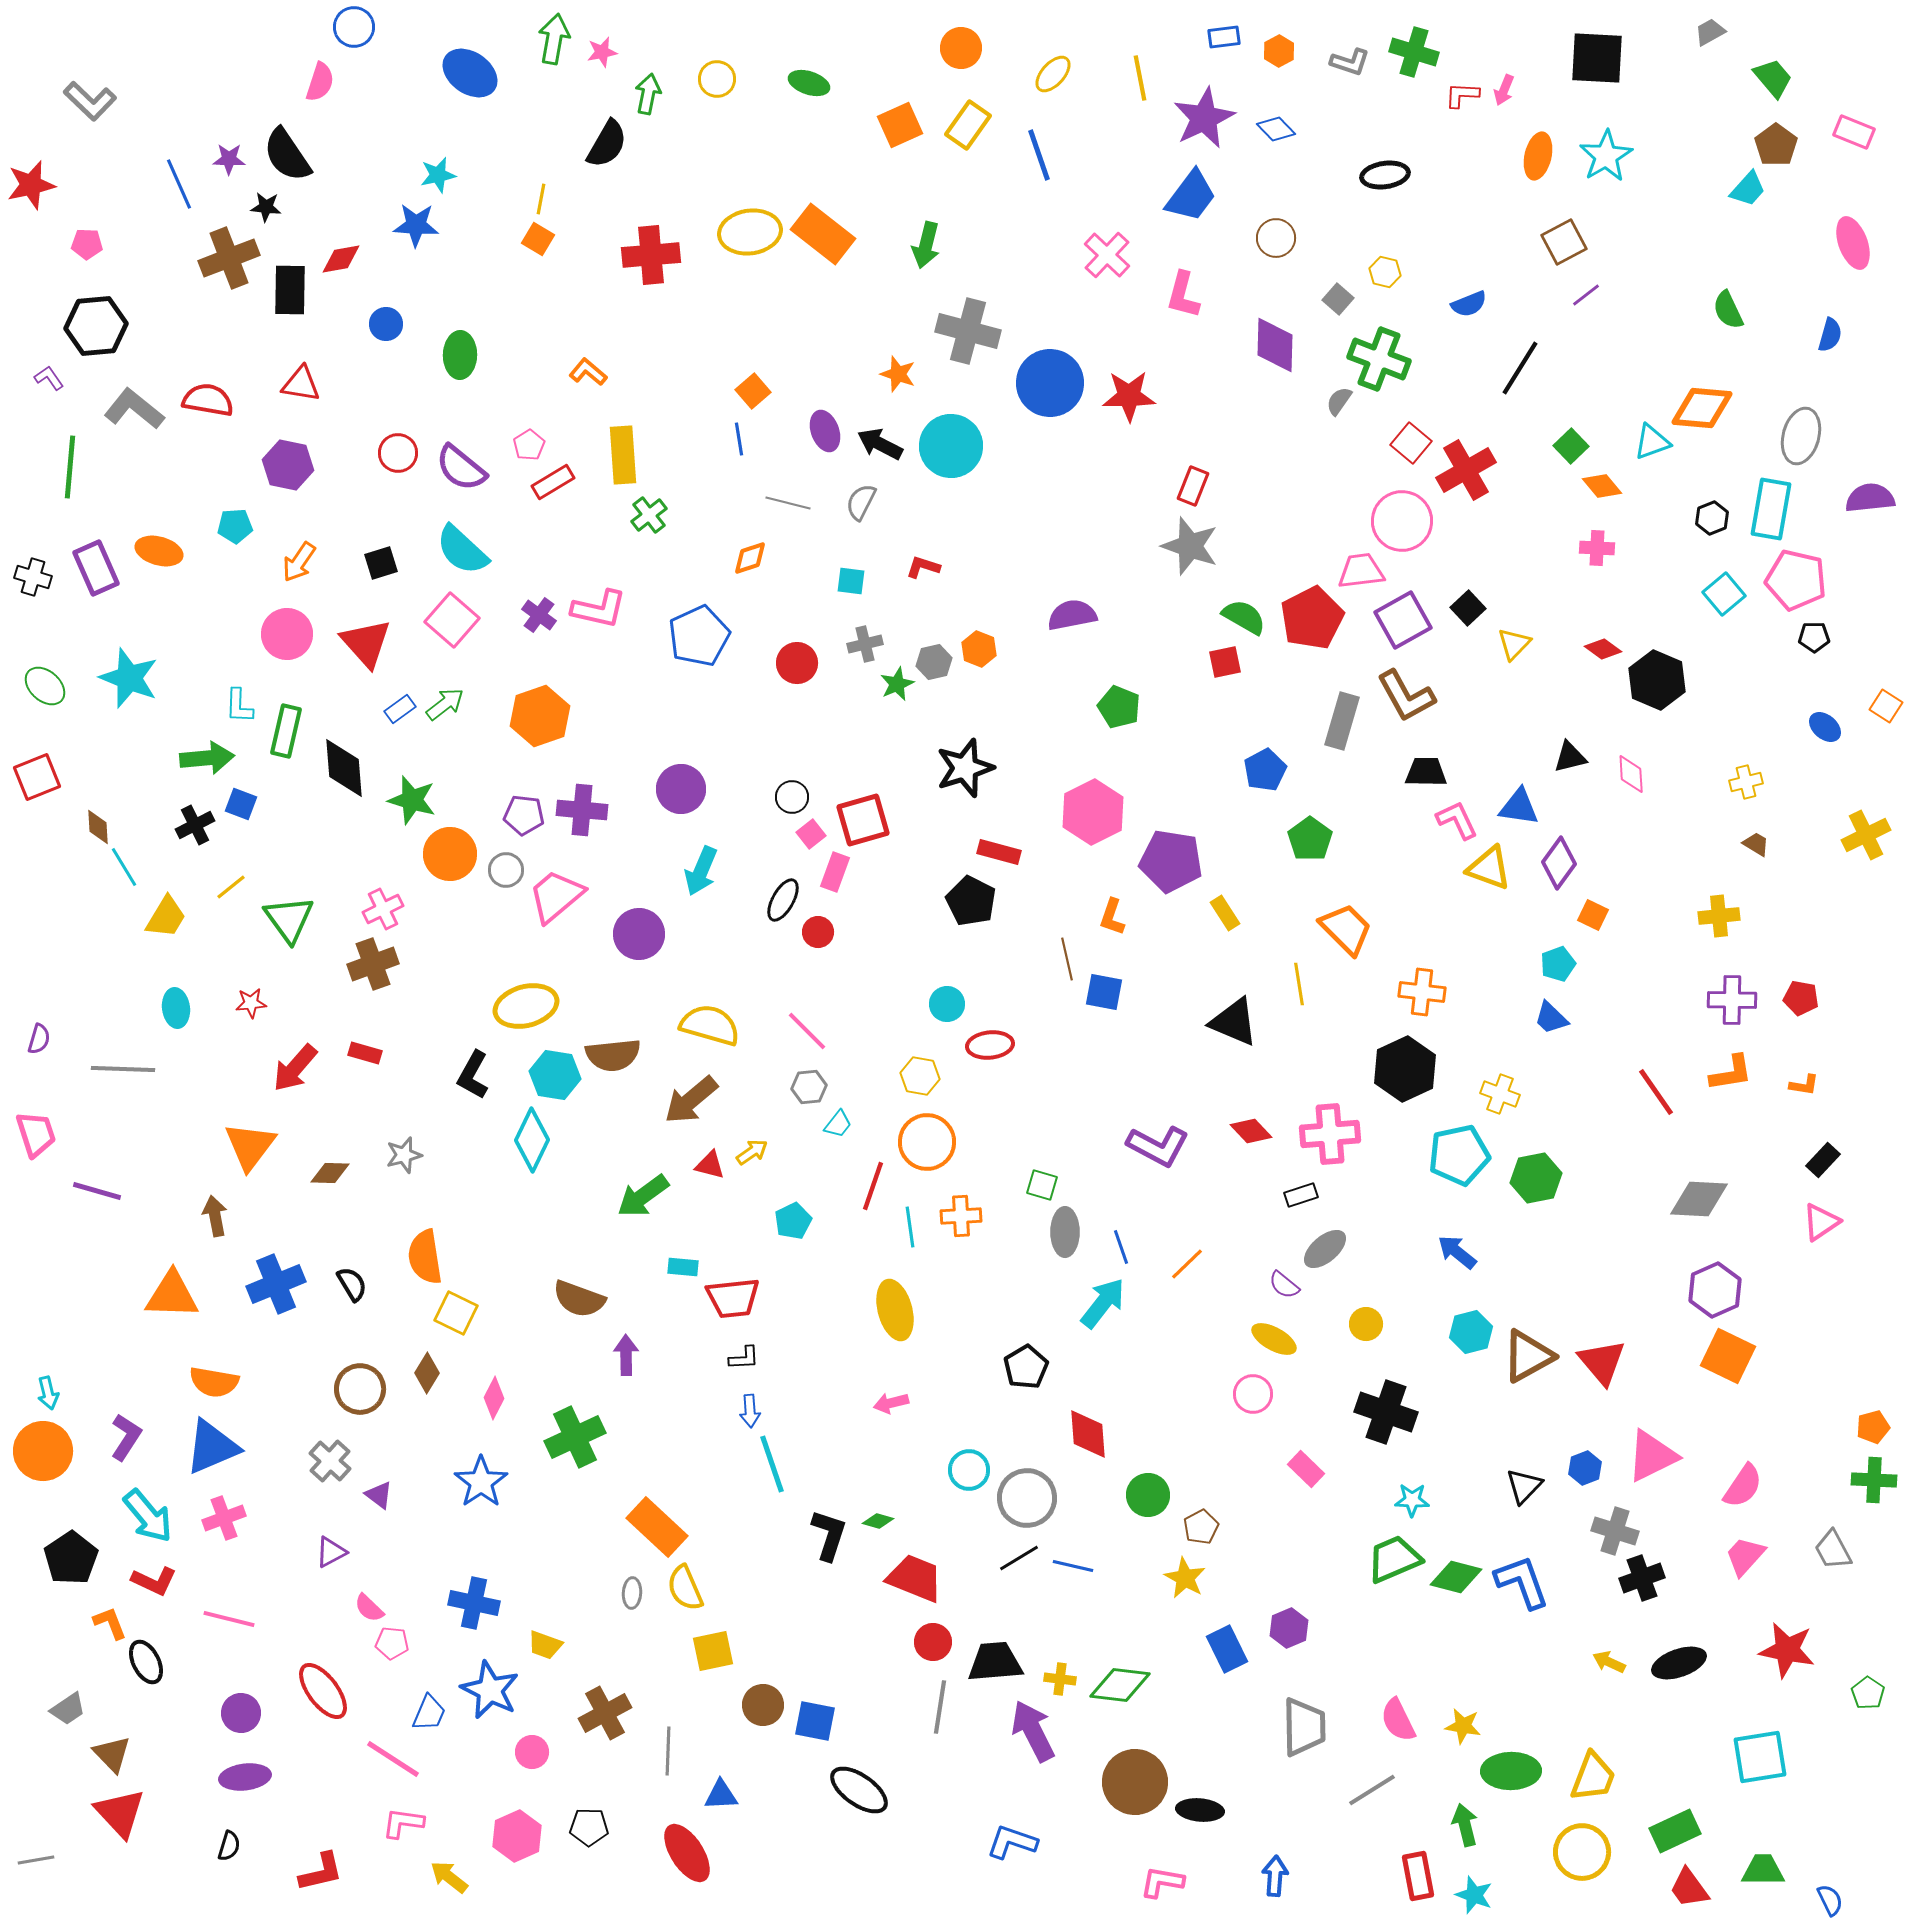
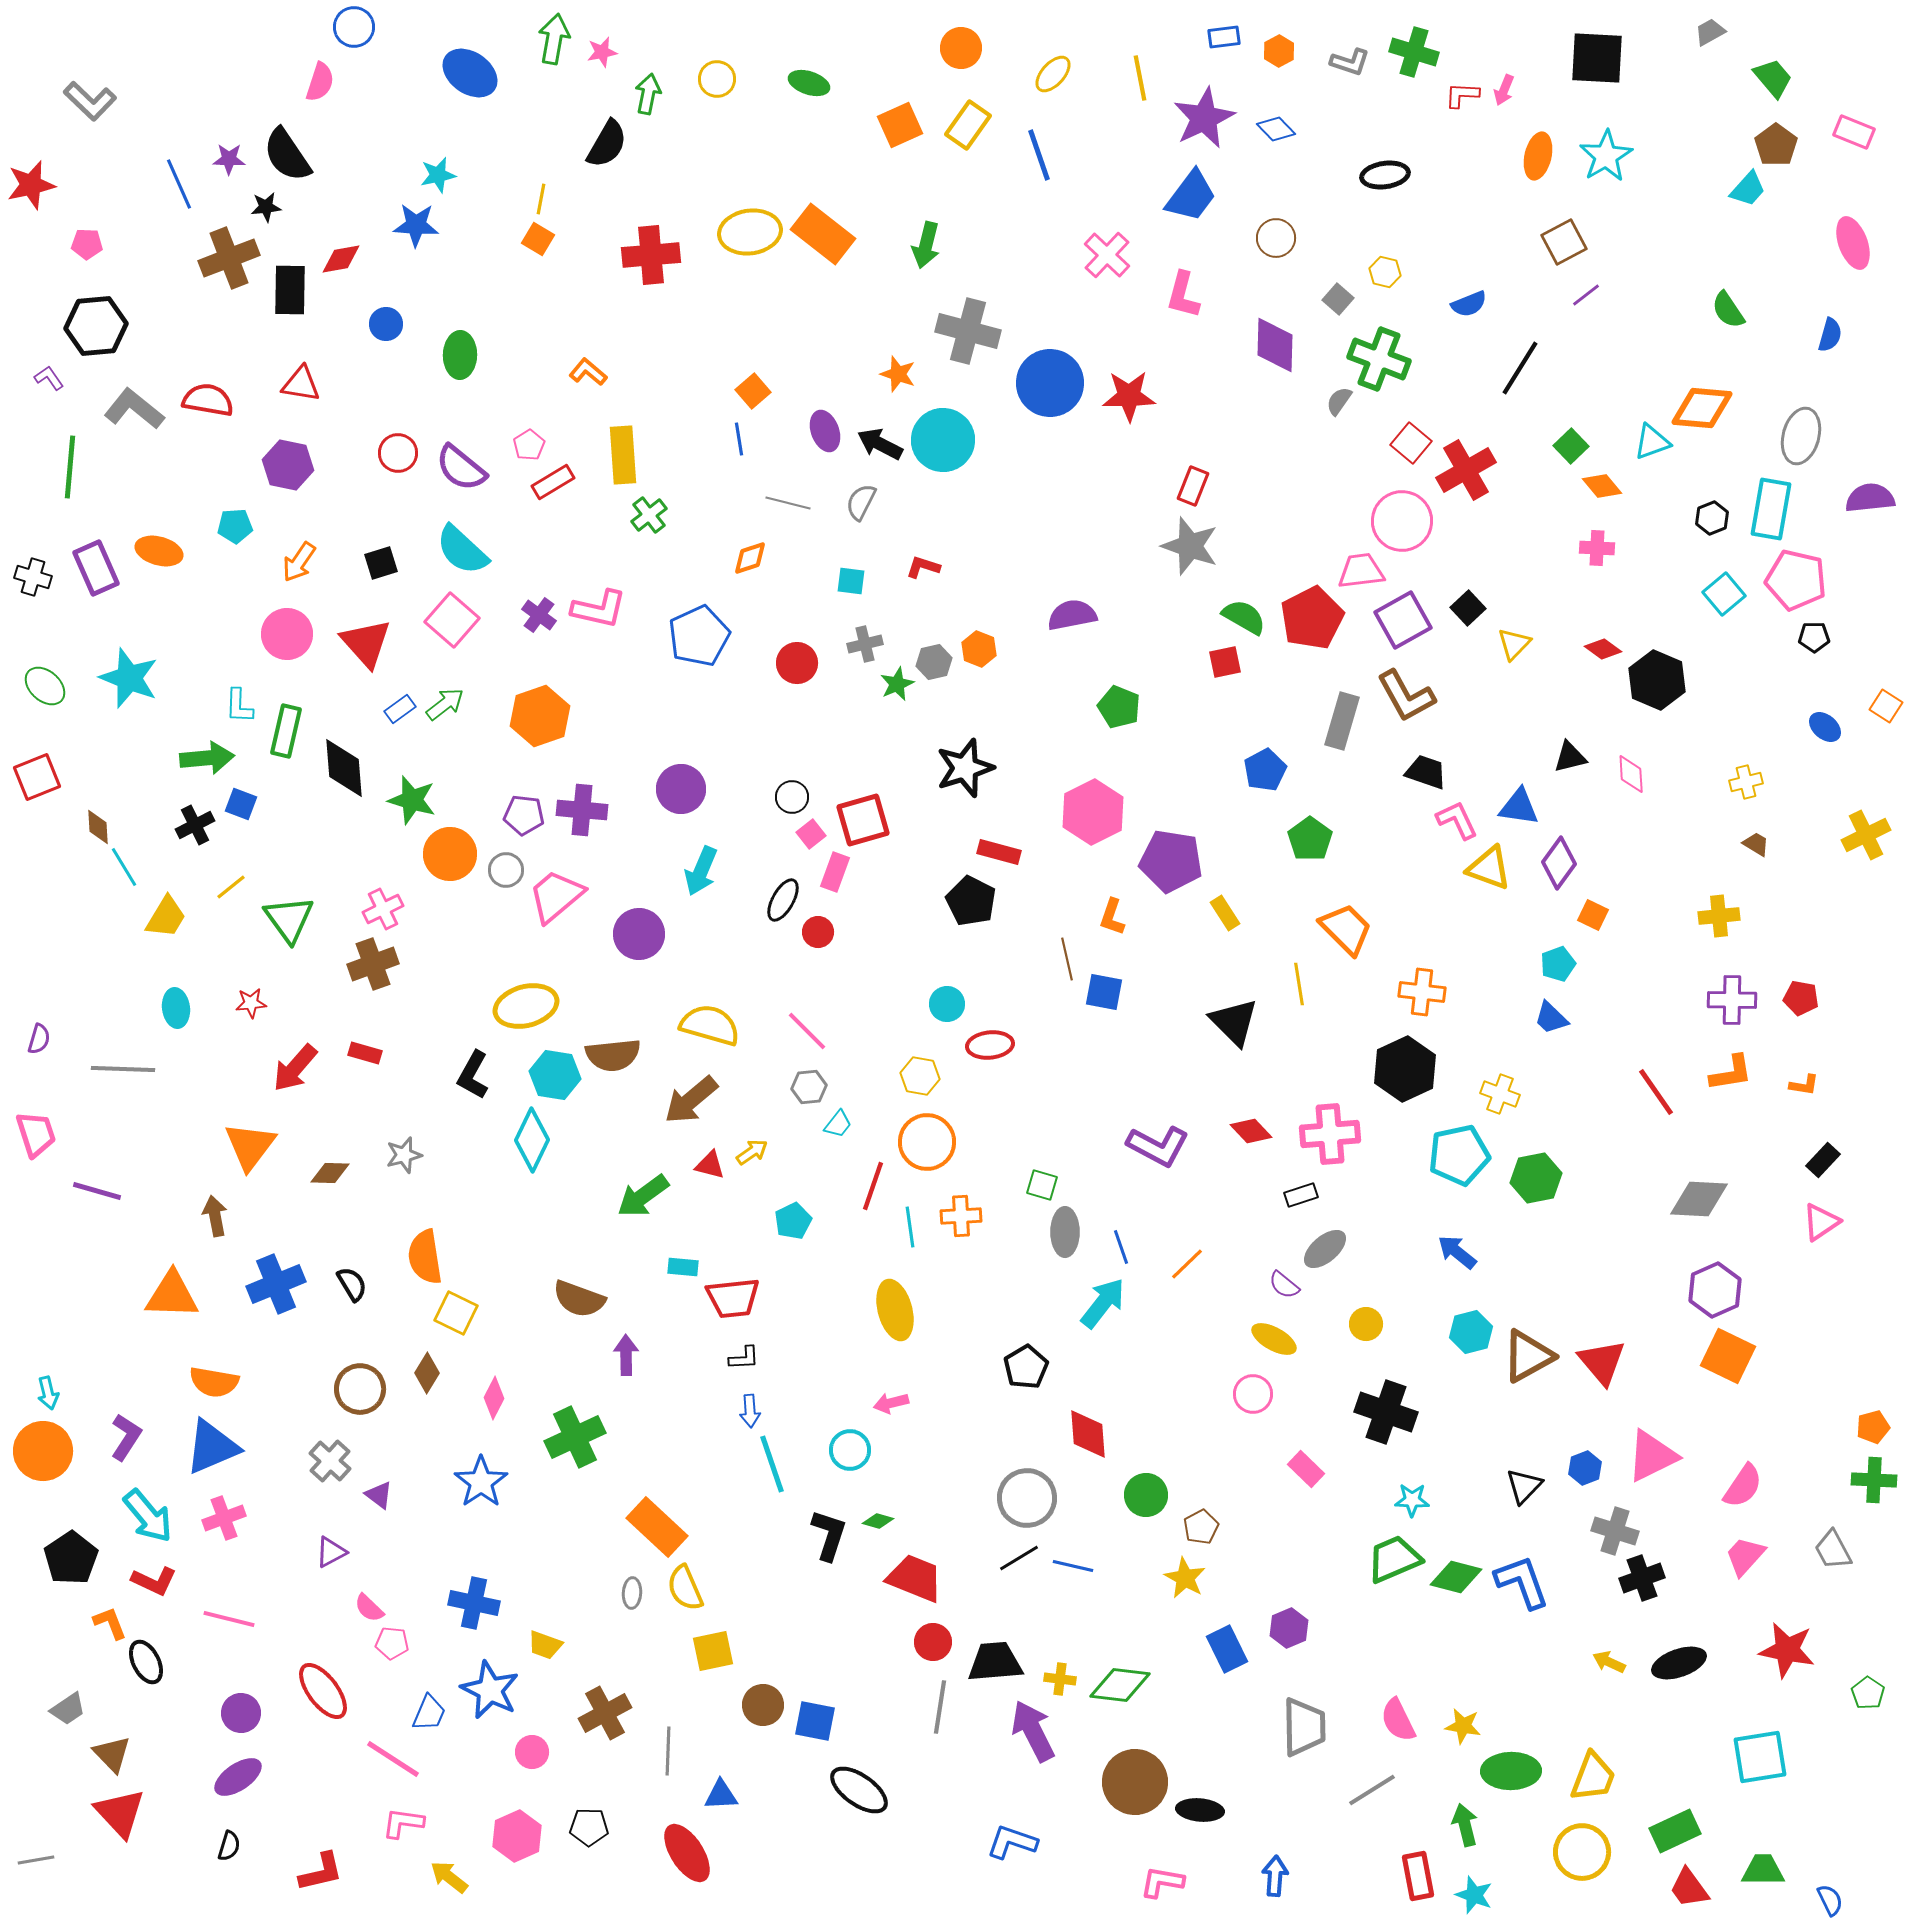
black star at (266, 207): rotated 12 degrees counterclockwise
green semicircle at (1728, 310): rotated 9 degrees counterclockwise
cyan circle at (951, 446): moved 8 px left, 6 px up
black trapezoid at (1426, 772): rotated 18 degrees clockwise
black triangle at (1234, 1022): rotated 22 degrees clockwise
cyan circle at (969, 1470): moved 119 px left, 20 px up
green circle at (1148, 1495): moved 2 px left
purple ellipse at (245, 1777): moved 7 px left; rotated 27 degrees counterclockwise
